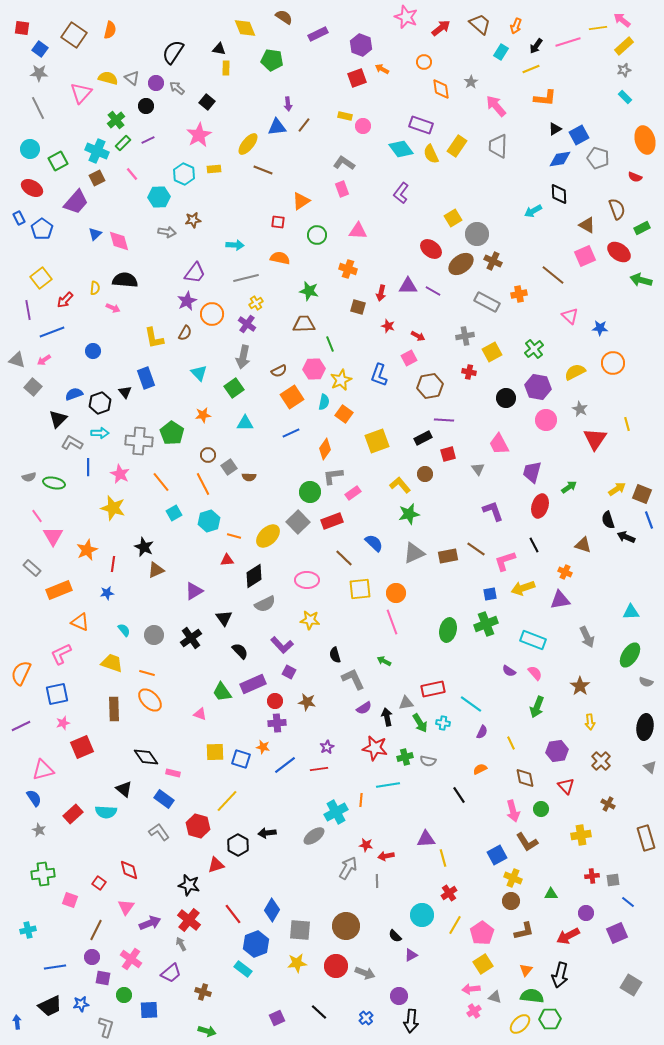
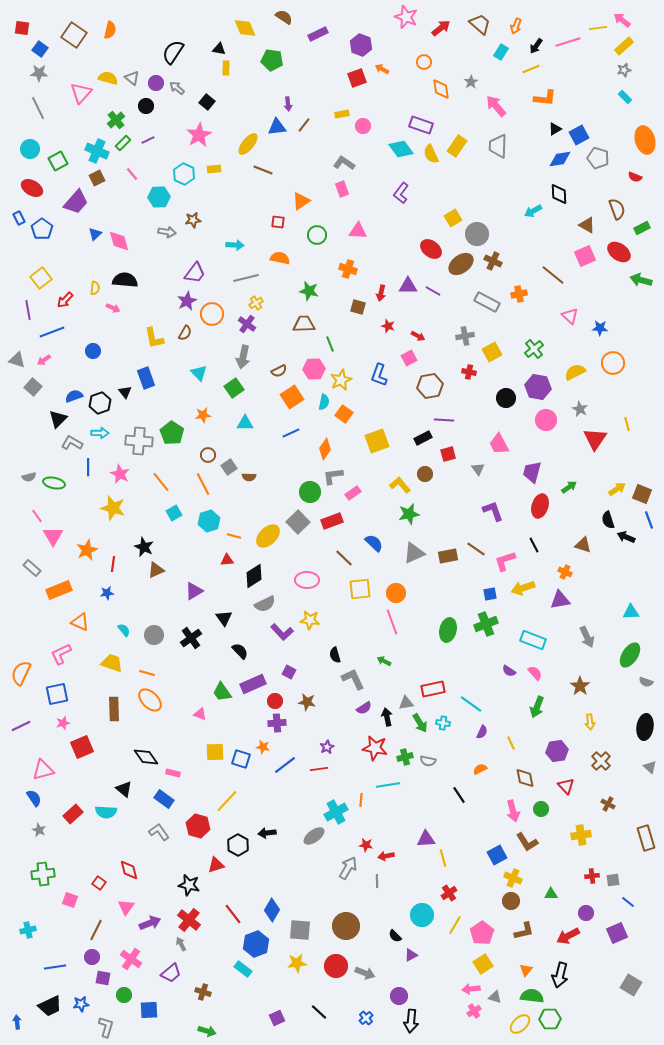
yellow rectangle at (345, 116): moved 3 px left, 2 px up; rotated 24 degrees counterclockwise
blue semicircle at (74, 394): moved 2 px down
purple L-shape at (282, 645): moved 13 px up
